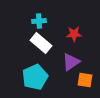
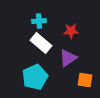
red star: moved 3 px left, 3 px up
purple triangle: moved 3 px left, 4 px up
